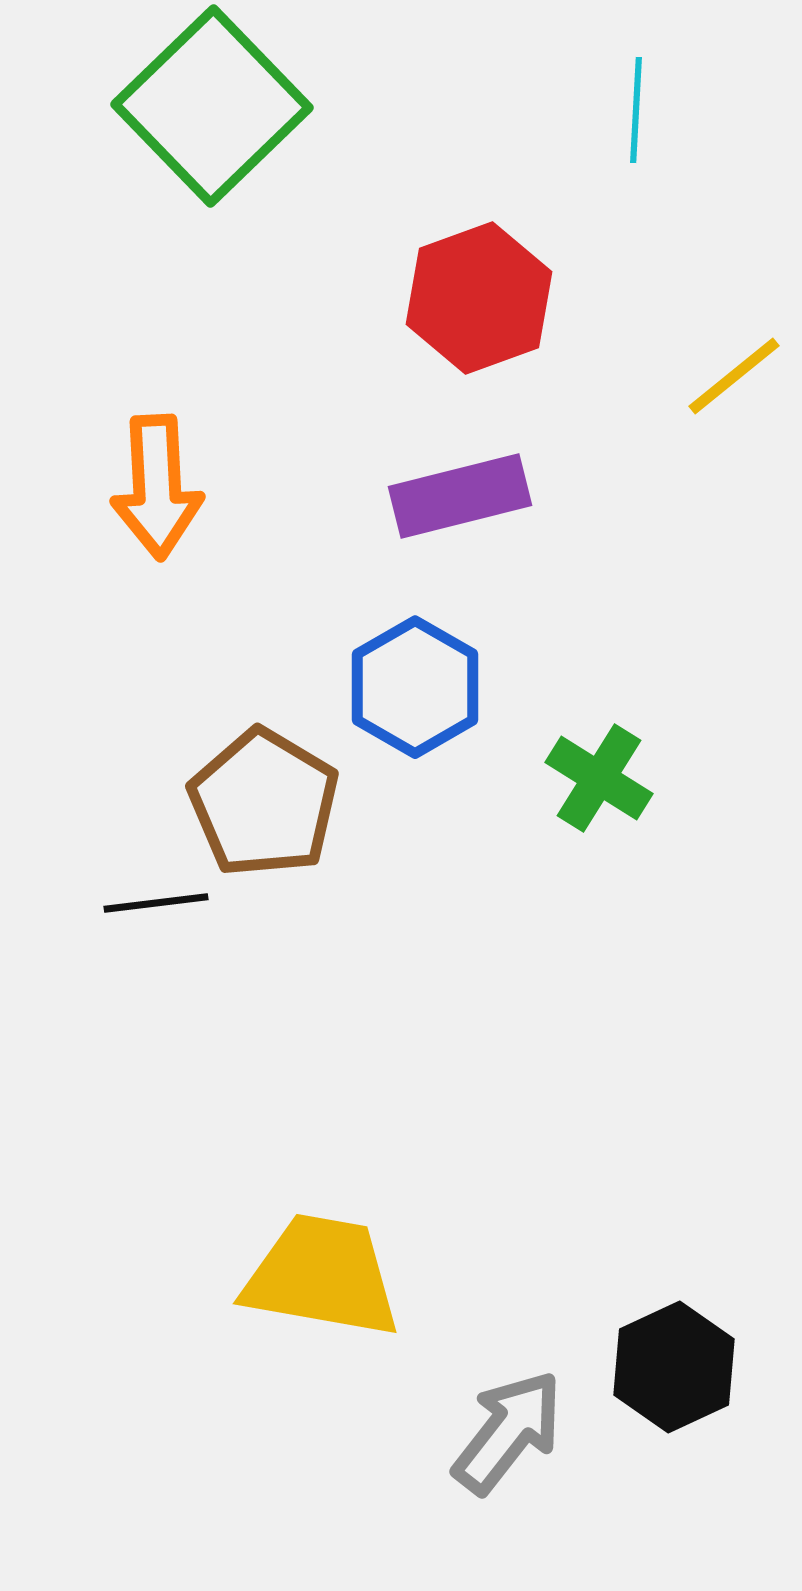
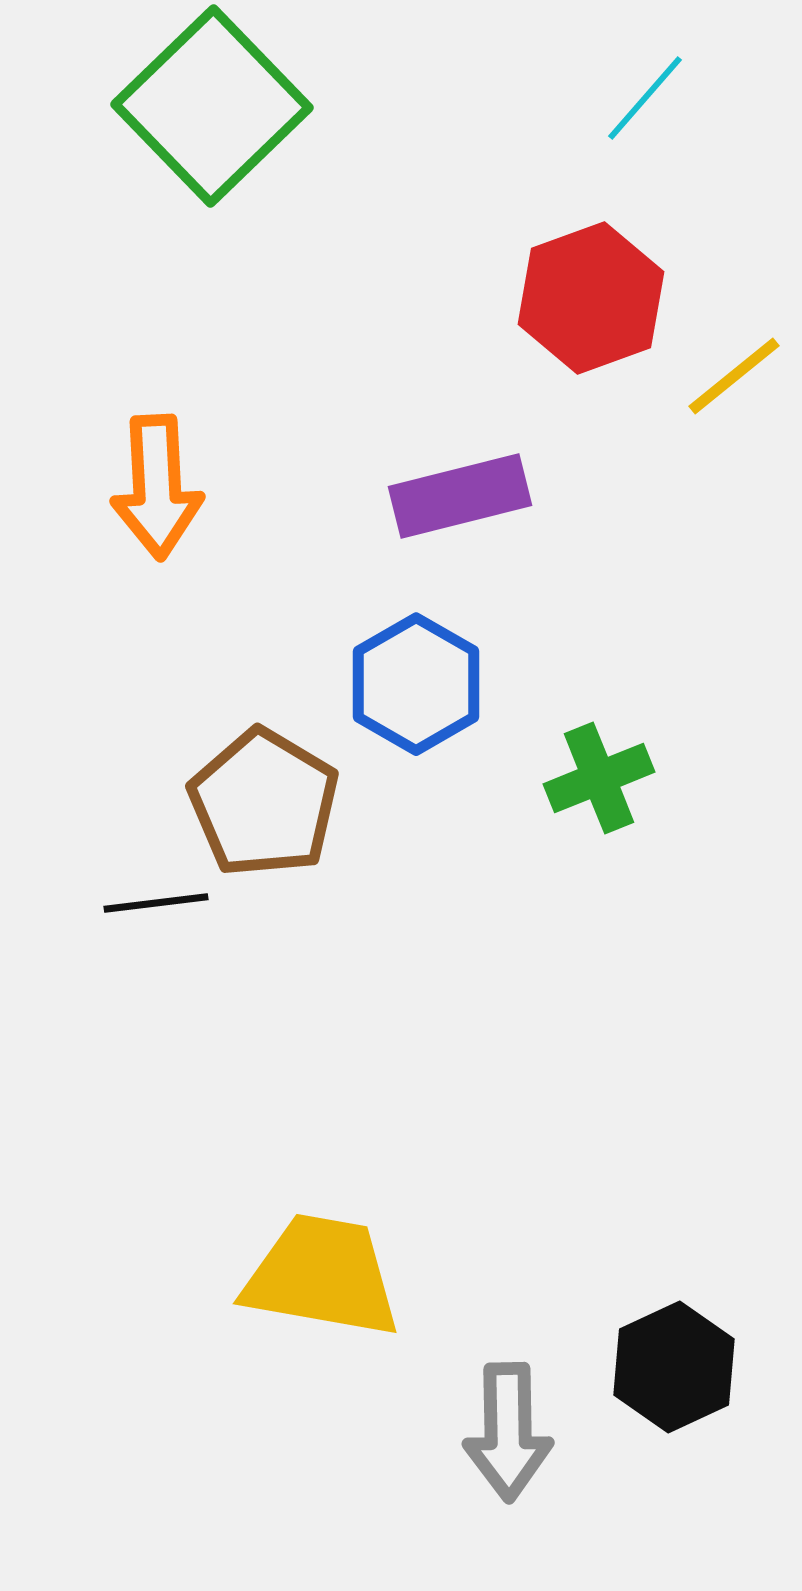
cyan line: moved 9 px right, 12 px up; rotated 38 degrees clockwise
red hexagon: moved 112 px right
blue hexagon: moved 1 px right, 3 px up
green cross: rotated 36 degrees clockwise
gray arrow: rotated 141 degrees clockwise
